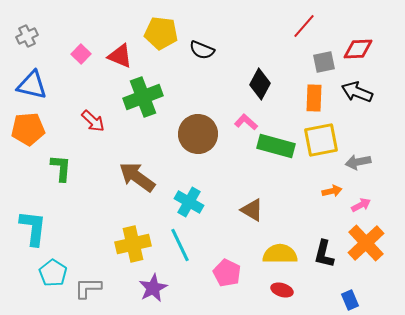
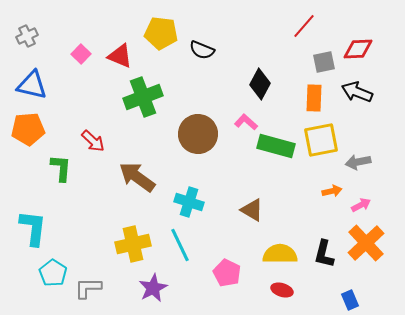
red arrow: moved 20 px down
cyan cross: rotated 12 degrees counterclockwise
